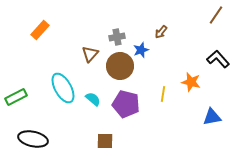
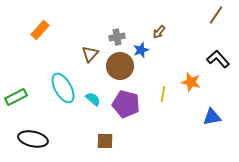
brown arrow: moved 2 px left
